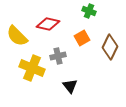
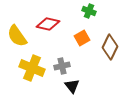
yellow semicircle: rotated 10 degrees clockwise
gray cross: moved 4 px right, 10 px down
black triangle: moved 2 px right
